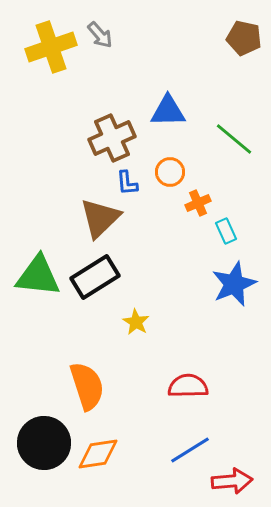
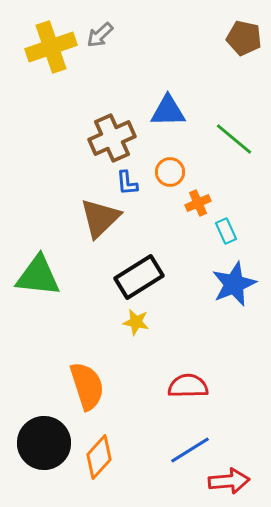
gray arrow: rotated 88 degrees clockwise
black rectangle: moved 44 px right
yellow star: rotated 20 degrees counterclockwise
orange diamond: moved 1 px right, 3 px down; rotated 39 degrees counterclockwise
red arrow: moved 3 px left
